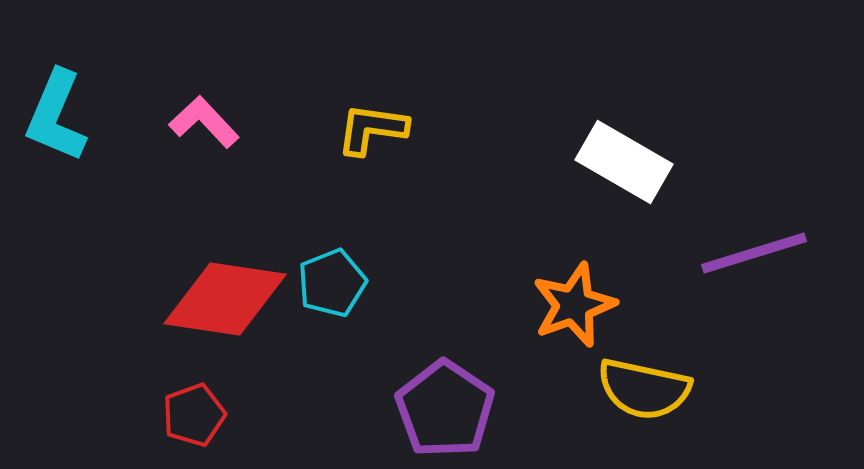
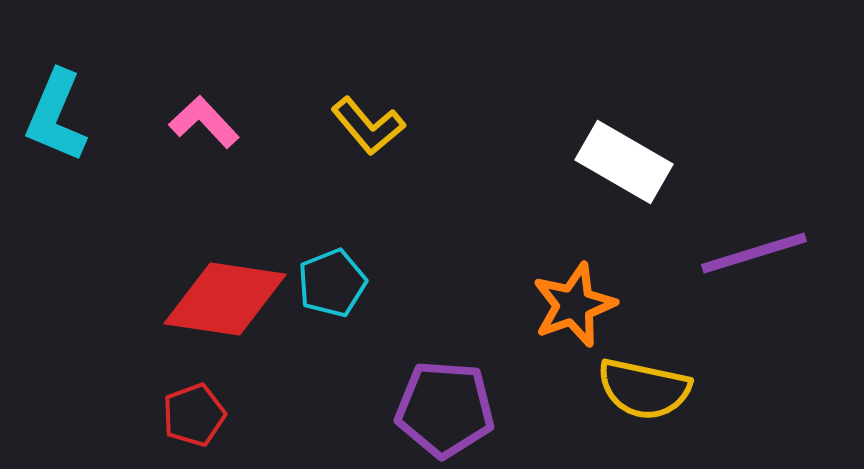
yellow L-shape: moved 4 px left, 3 px up; rotated 138 degrees counterclockwise
purple pentagon: rotated 30 degrees counterclockwise
